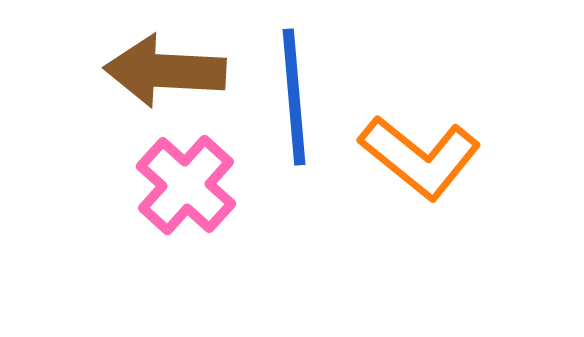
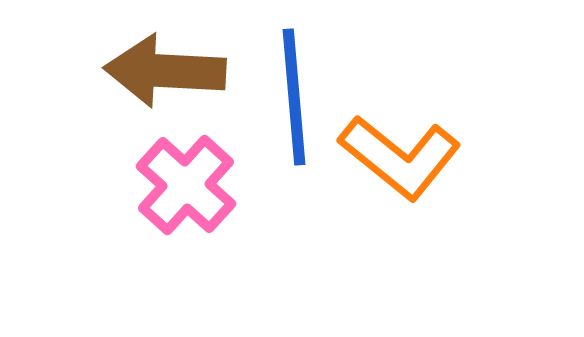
orange L-shape: moved 20 px left
